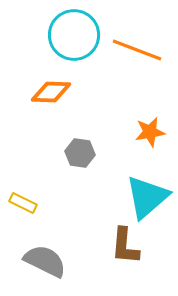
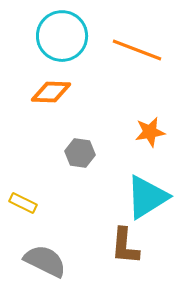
cyan circle: moved 12 px left, 1 px down
cyan triangle: rotated 9 degrees clockwise
